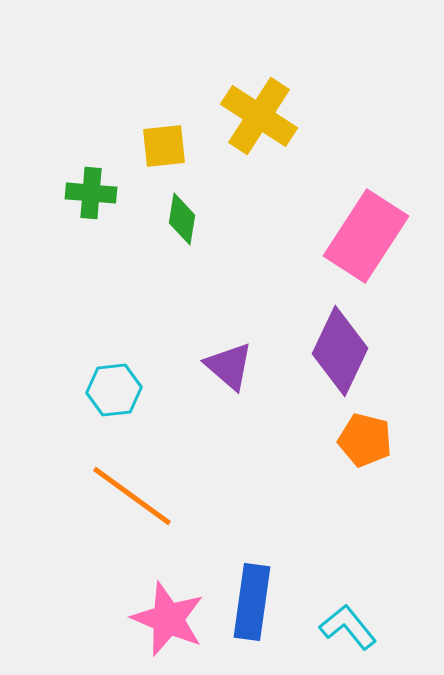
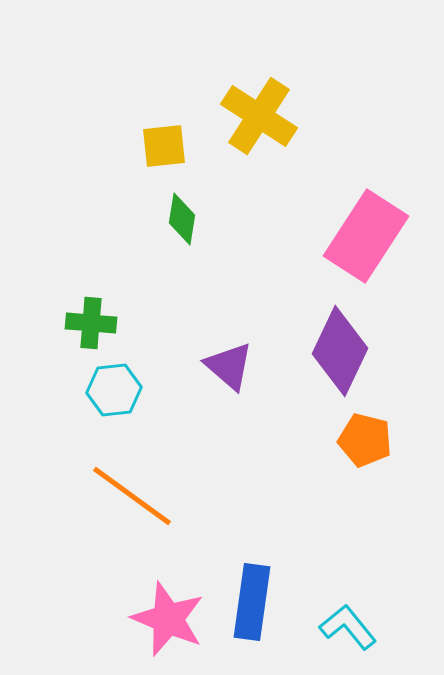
green cross: moved 130 px down
